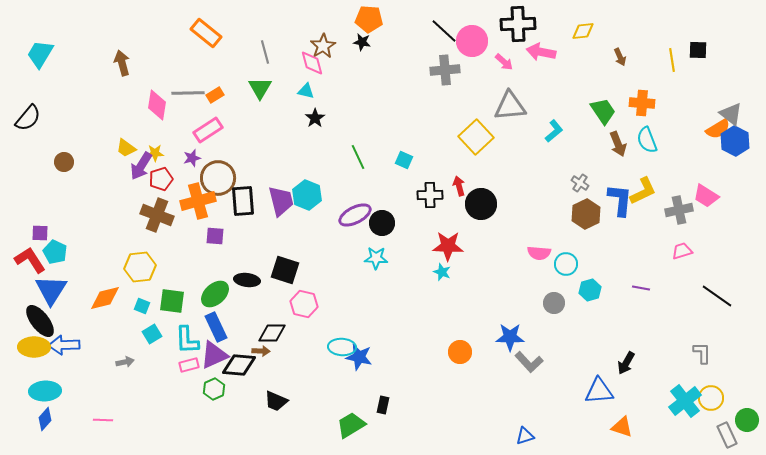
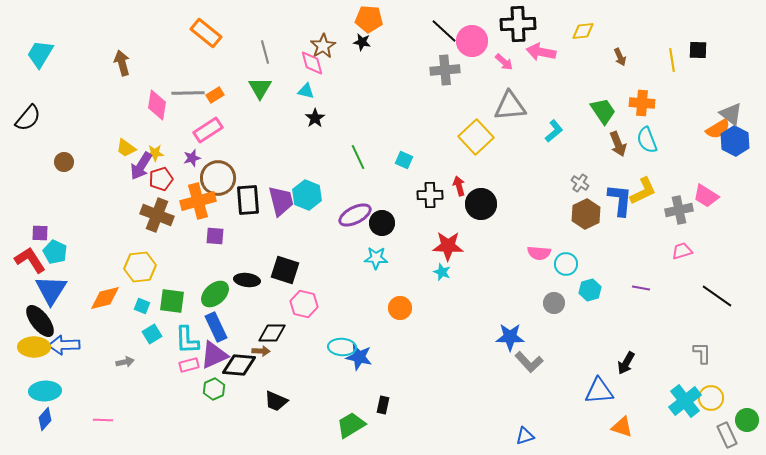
black rectangle at (243, 201): moved 5 px right, 1 px up
orange circle at (460, 352): moved 60 px left, 44 px up
